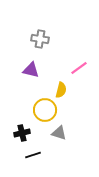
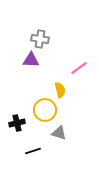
purple triangle: moved 10 px up; rotated 12 degrees counterclockwise
yellow semicircle: moved 1 px left; rotated 28 degrees counterclockwise
black cross: moved 5 px left, 10 px up
black line: moved 4 px up
